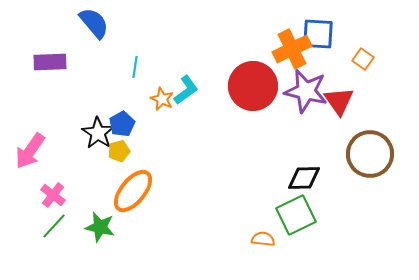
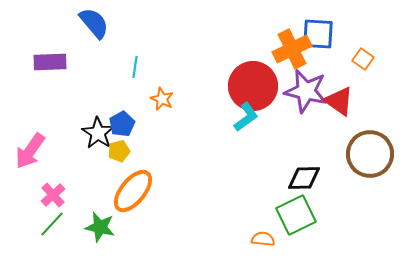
cyan L-shape: moved 60 px right, 27 px down
red triangle: rotated 20 degrees counterclockwise
pink cross: rotated 10 degrees clockwise
green line: moved 2 px left, 2 px up
